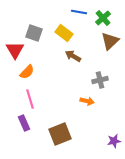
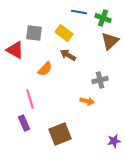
green cross: rotated 28 degrees counterclockwise
gray square: rotated 12 degrees counterclockwise
red triangle: rotated 30 degrees counterclockwise
brown arrow: moved 5 px left, 1 px up
orange semicircle: moved 18 px right, 3 px up
